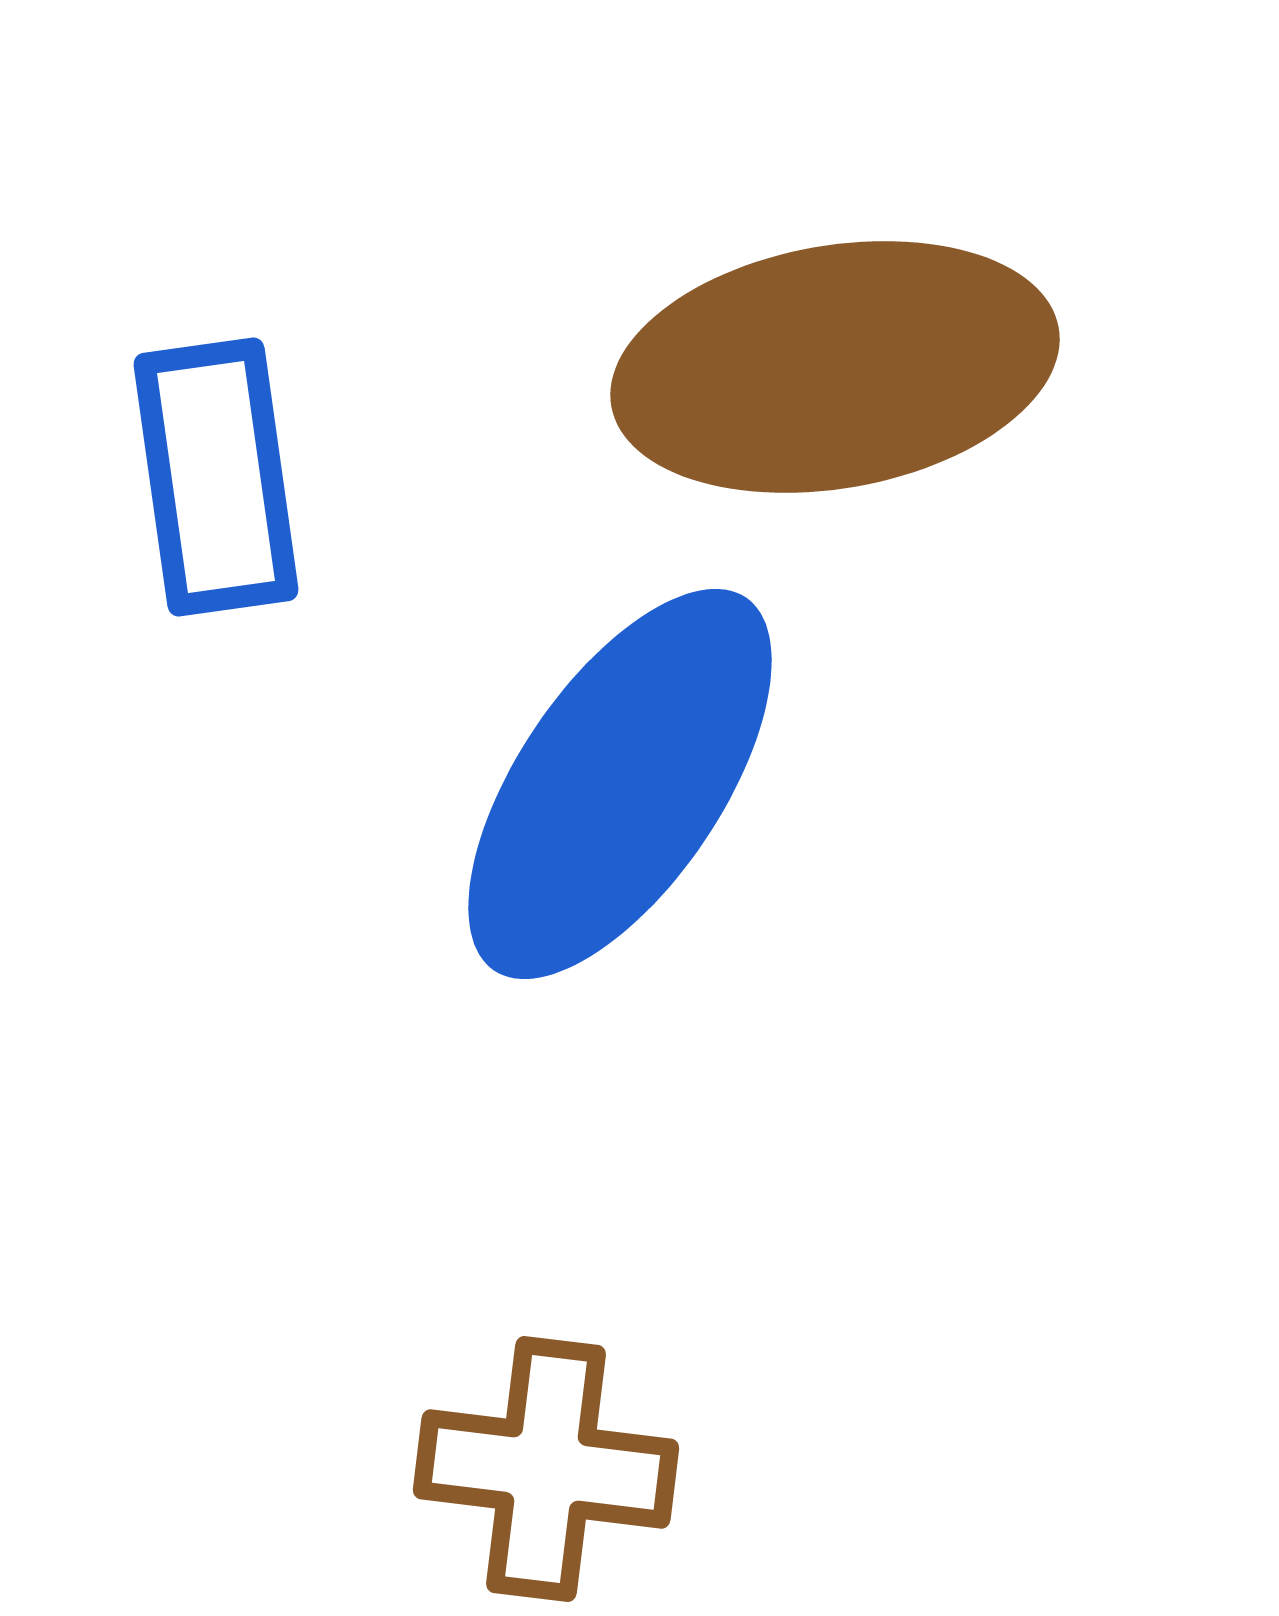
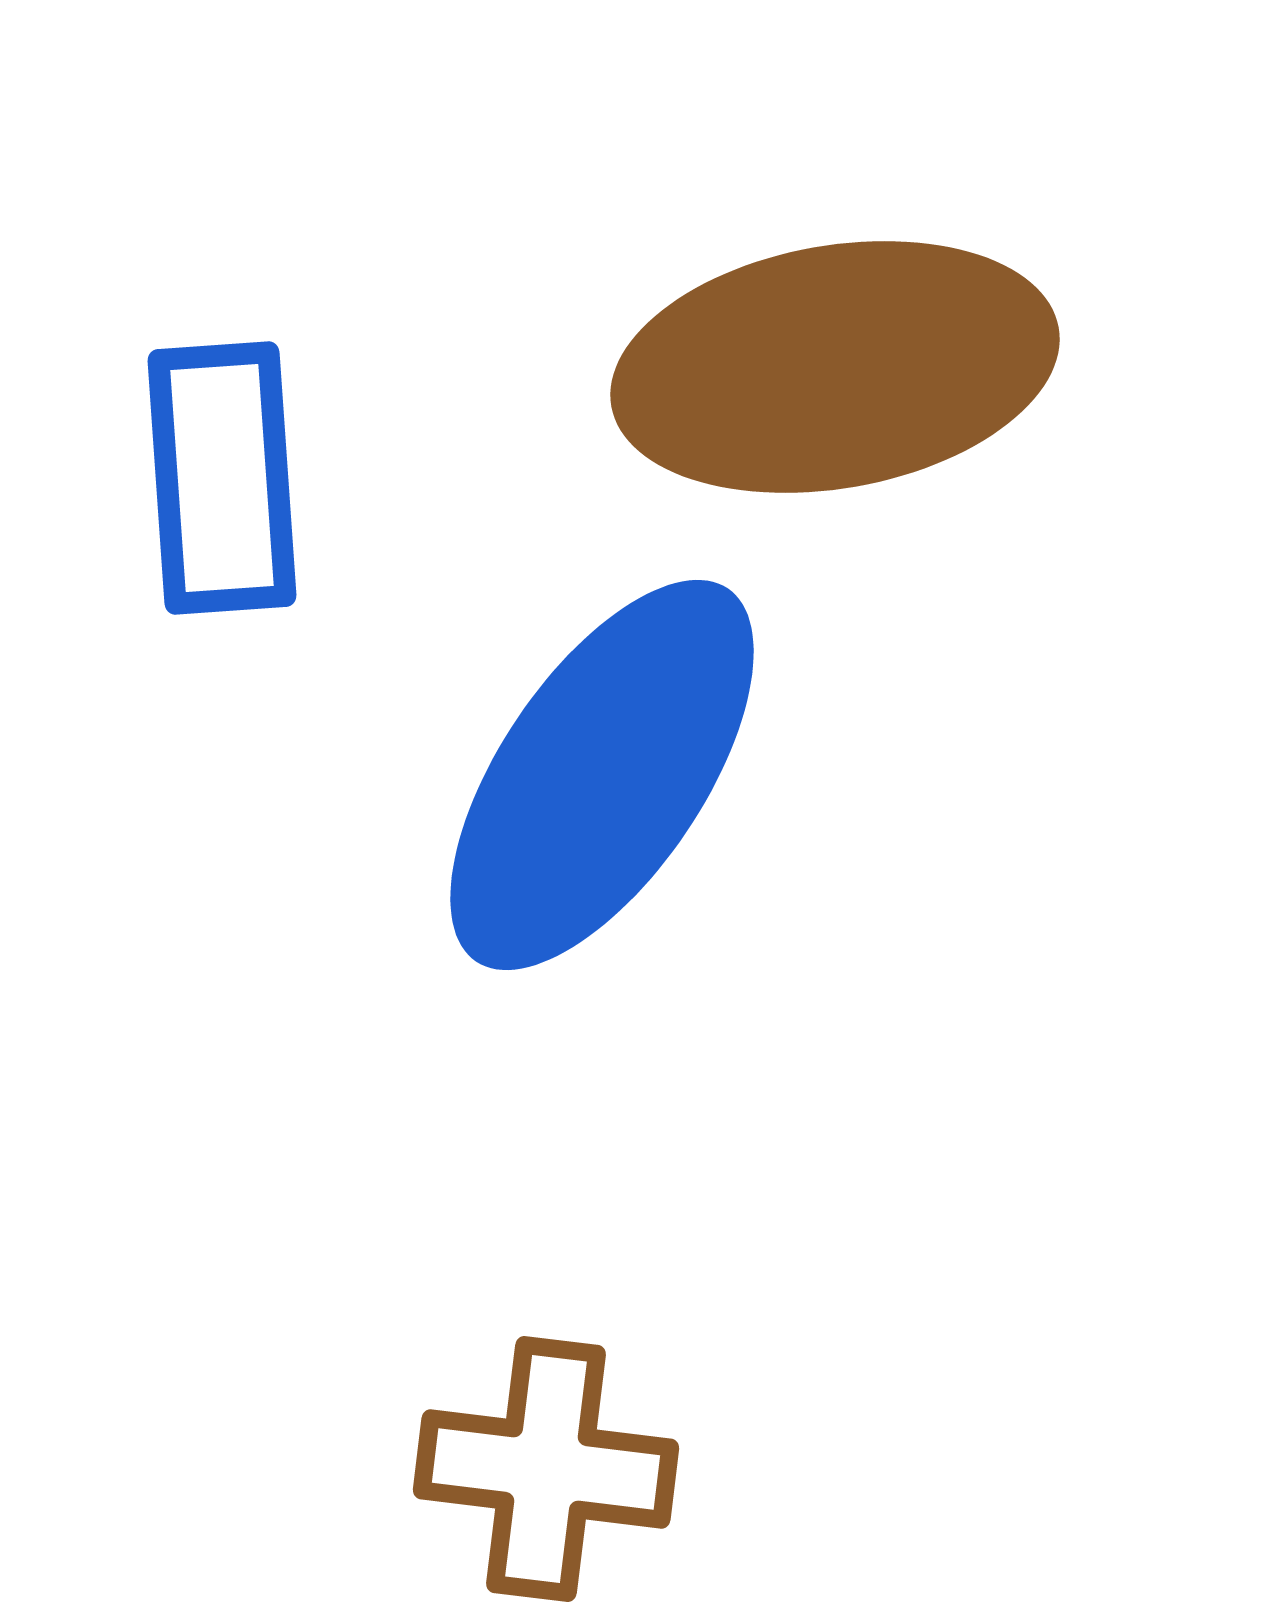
blue rectangle: moved 6 px right, 1 px down; rotated 4 degrees clockwise
blue ellipse: moved 18 px left, 9 px up
